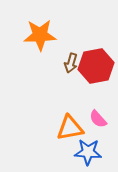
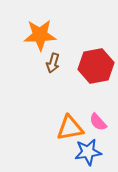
brown arrow: moved 18 px left
pink semicircle: moved 3 px down
blue star: rotated 12 degrees counterclockwise
